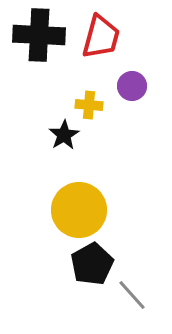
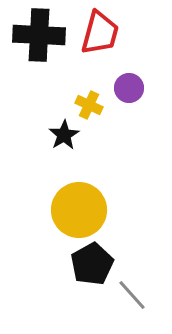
red trapezoid: moved 1 px left, 4 px up
purple circle: moved 3 px left, 2 px down
yellow cross: rotated 20 degrees clockwise
